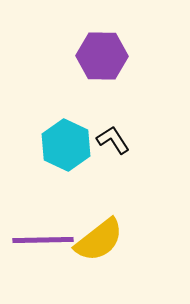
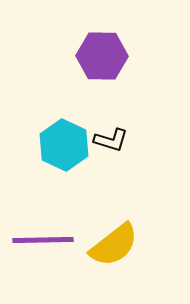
black L-shape: moved 2 px left; rotated 140 degrees clockwise
cyan hexagon: moved 2 px left
yellow semicircle: moved 15 px right, 5 px down
